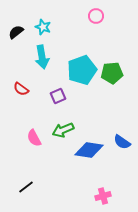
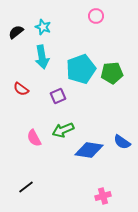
cyan pentagon: moved 1 px left, 1 px up
